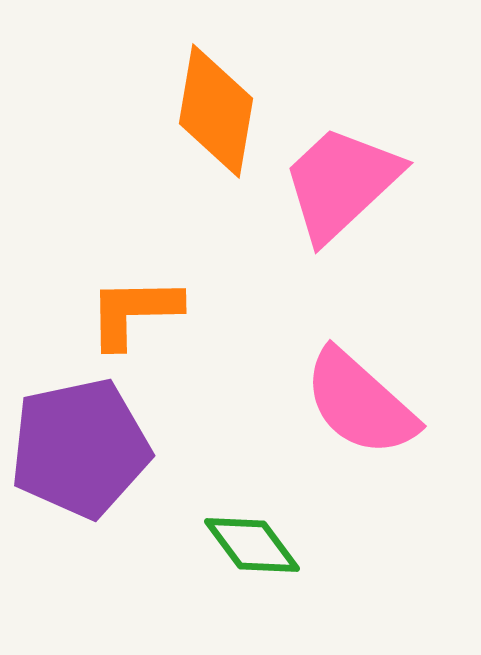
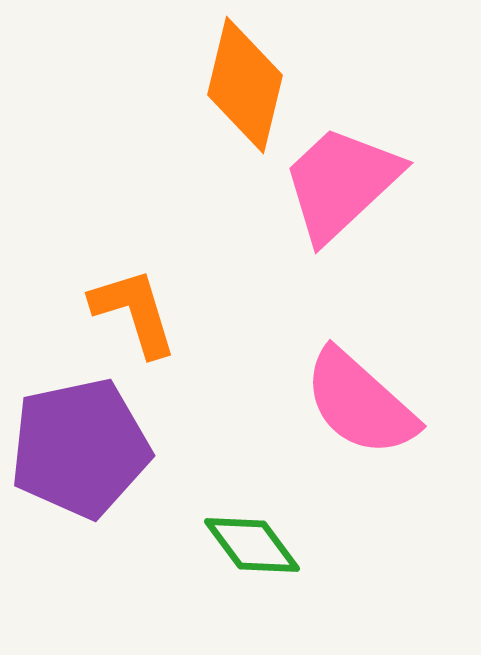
orange diamond: moved 29 px right, 26 px up; rotated 4 degrees clockwise
orange L-shape: rotated 74 degrees clockwise
